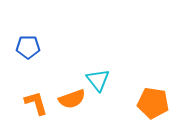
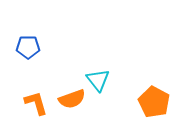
orange pentagon: moved 1 px right, 1 px up; rotated 20 degrees clockwise
